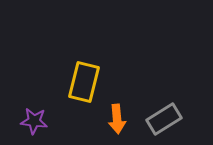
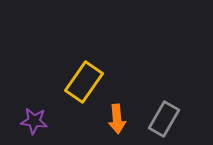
yellow rectangle: rotated 21 degrees clockwise
gray rectangle: rotated 28 degrees counterclockwise
